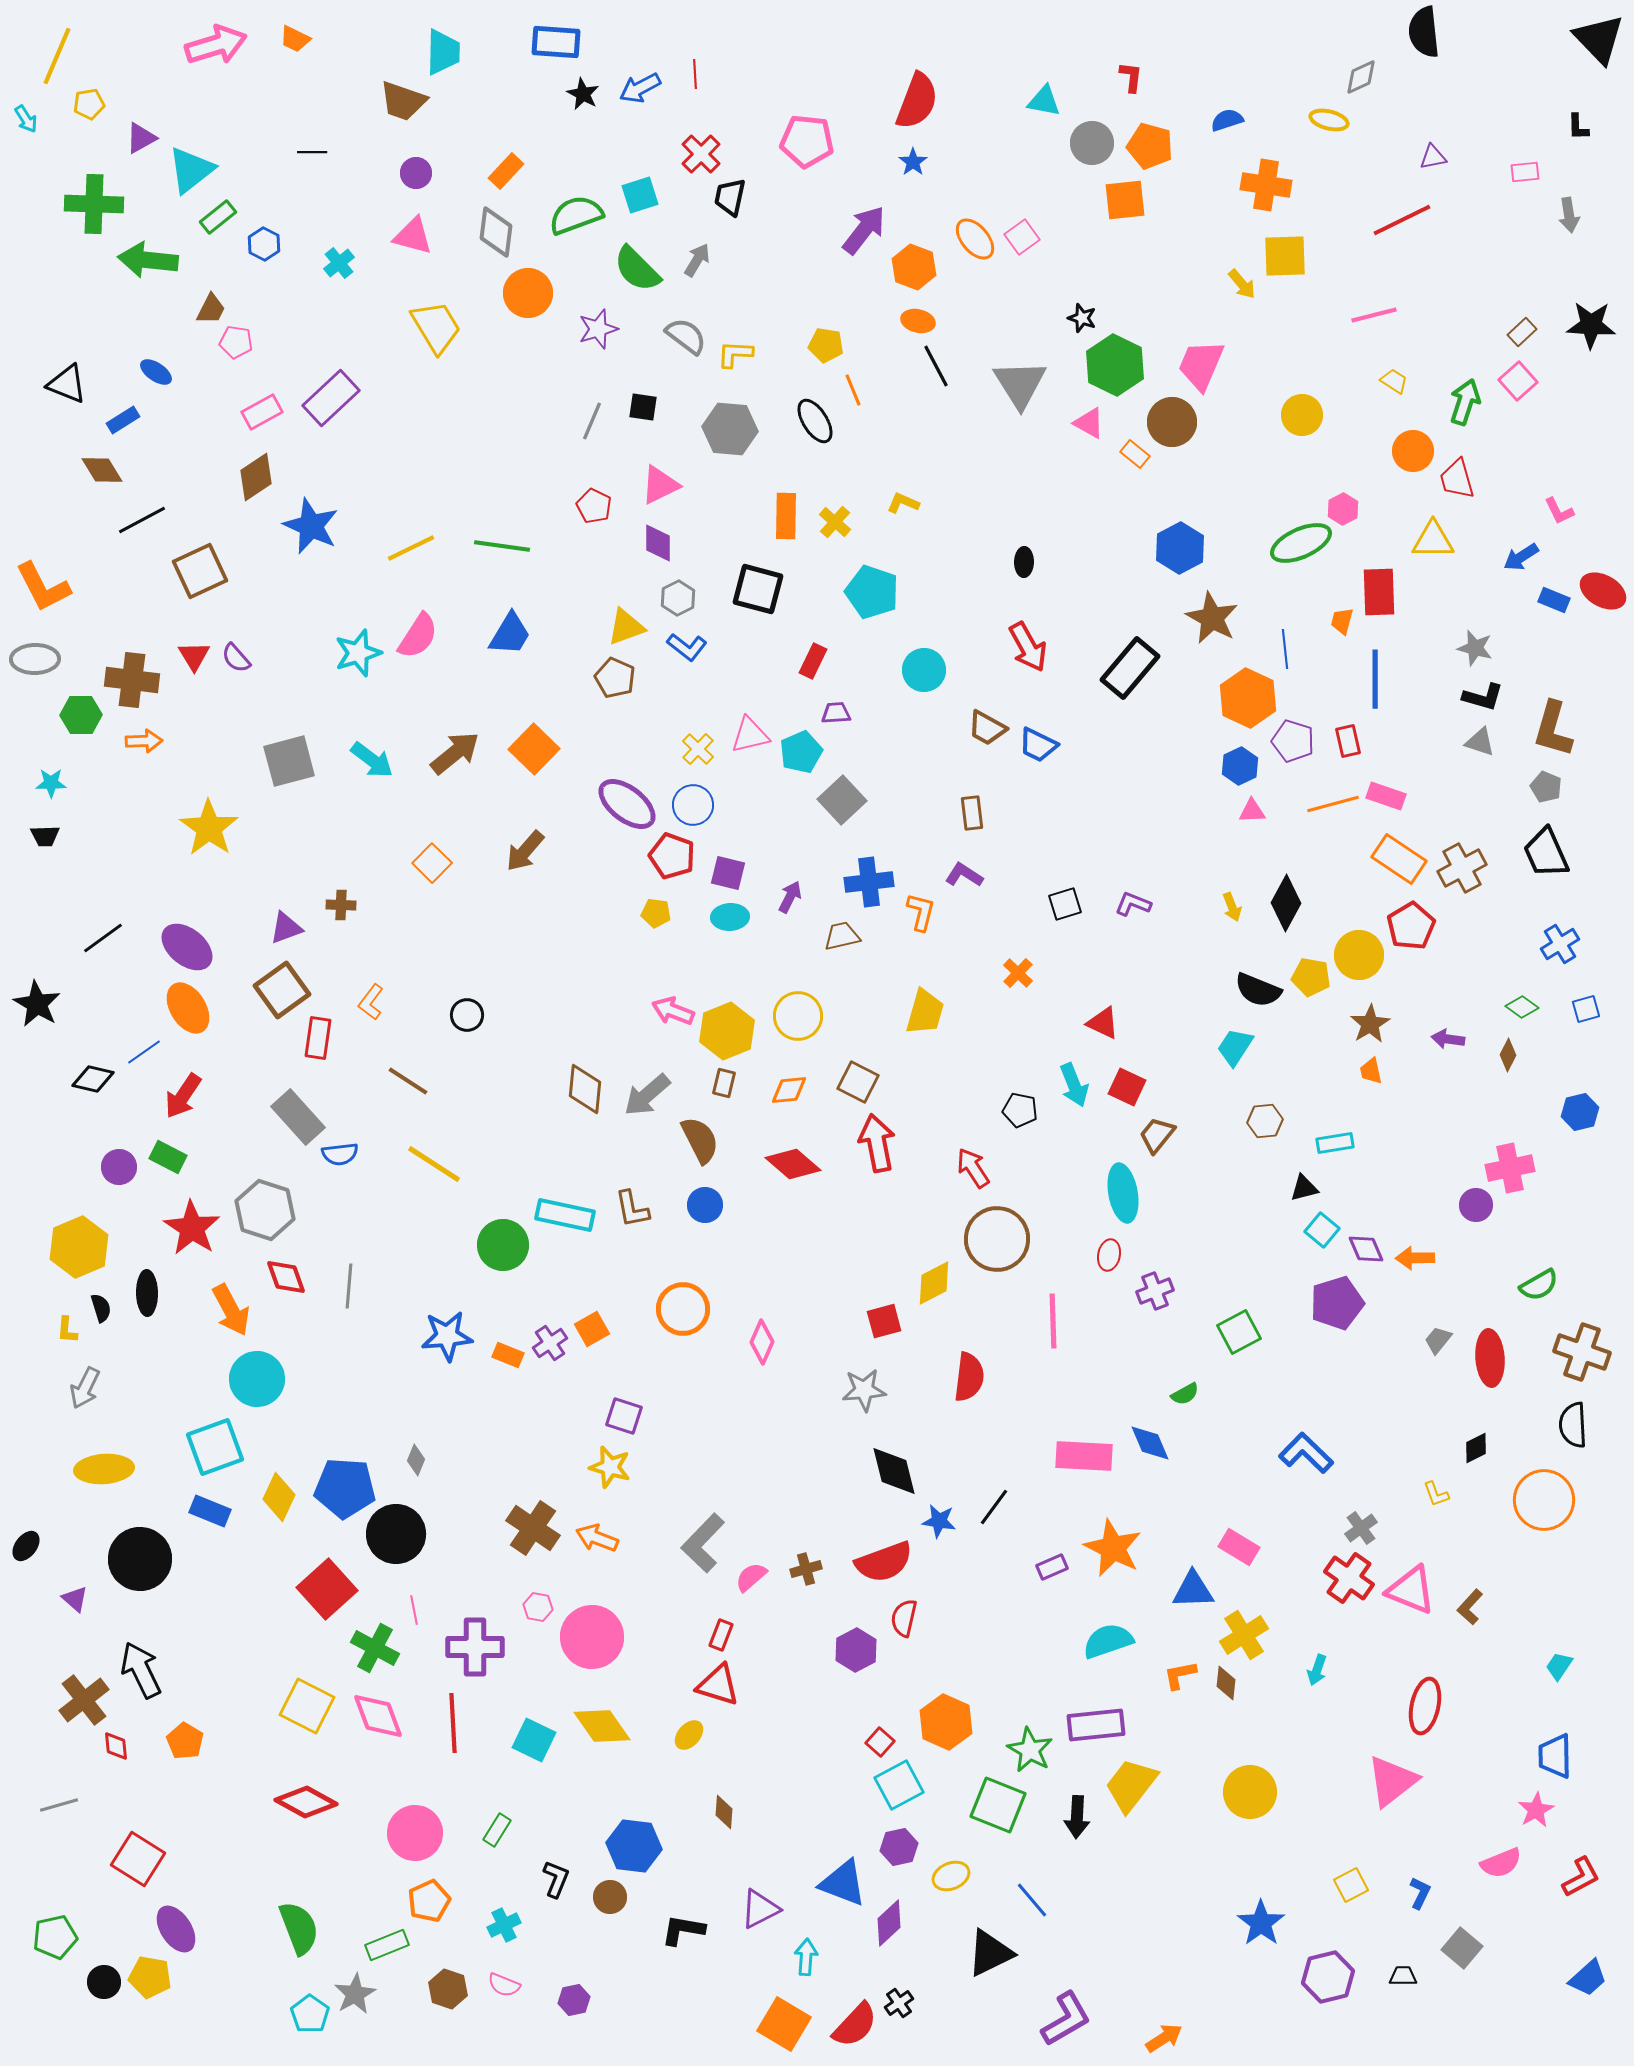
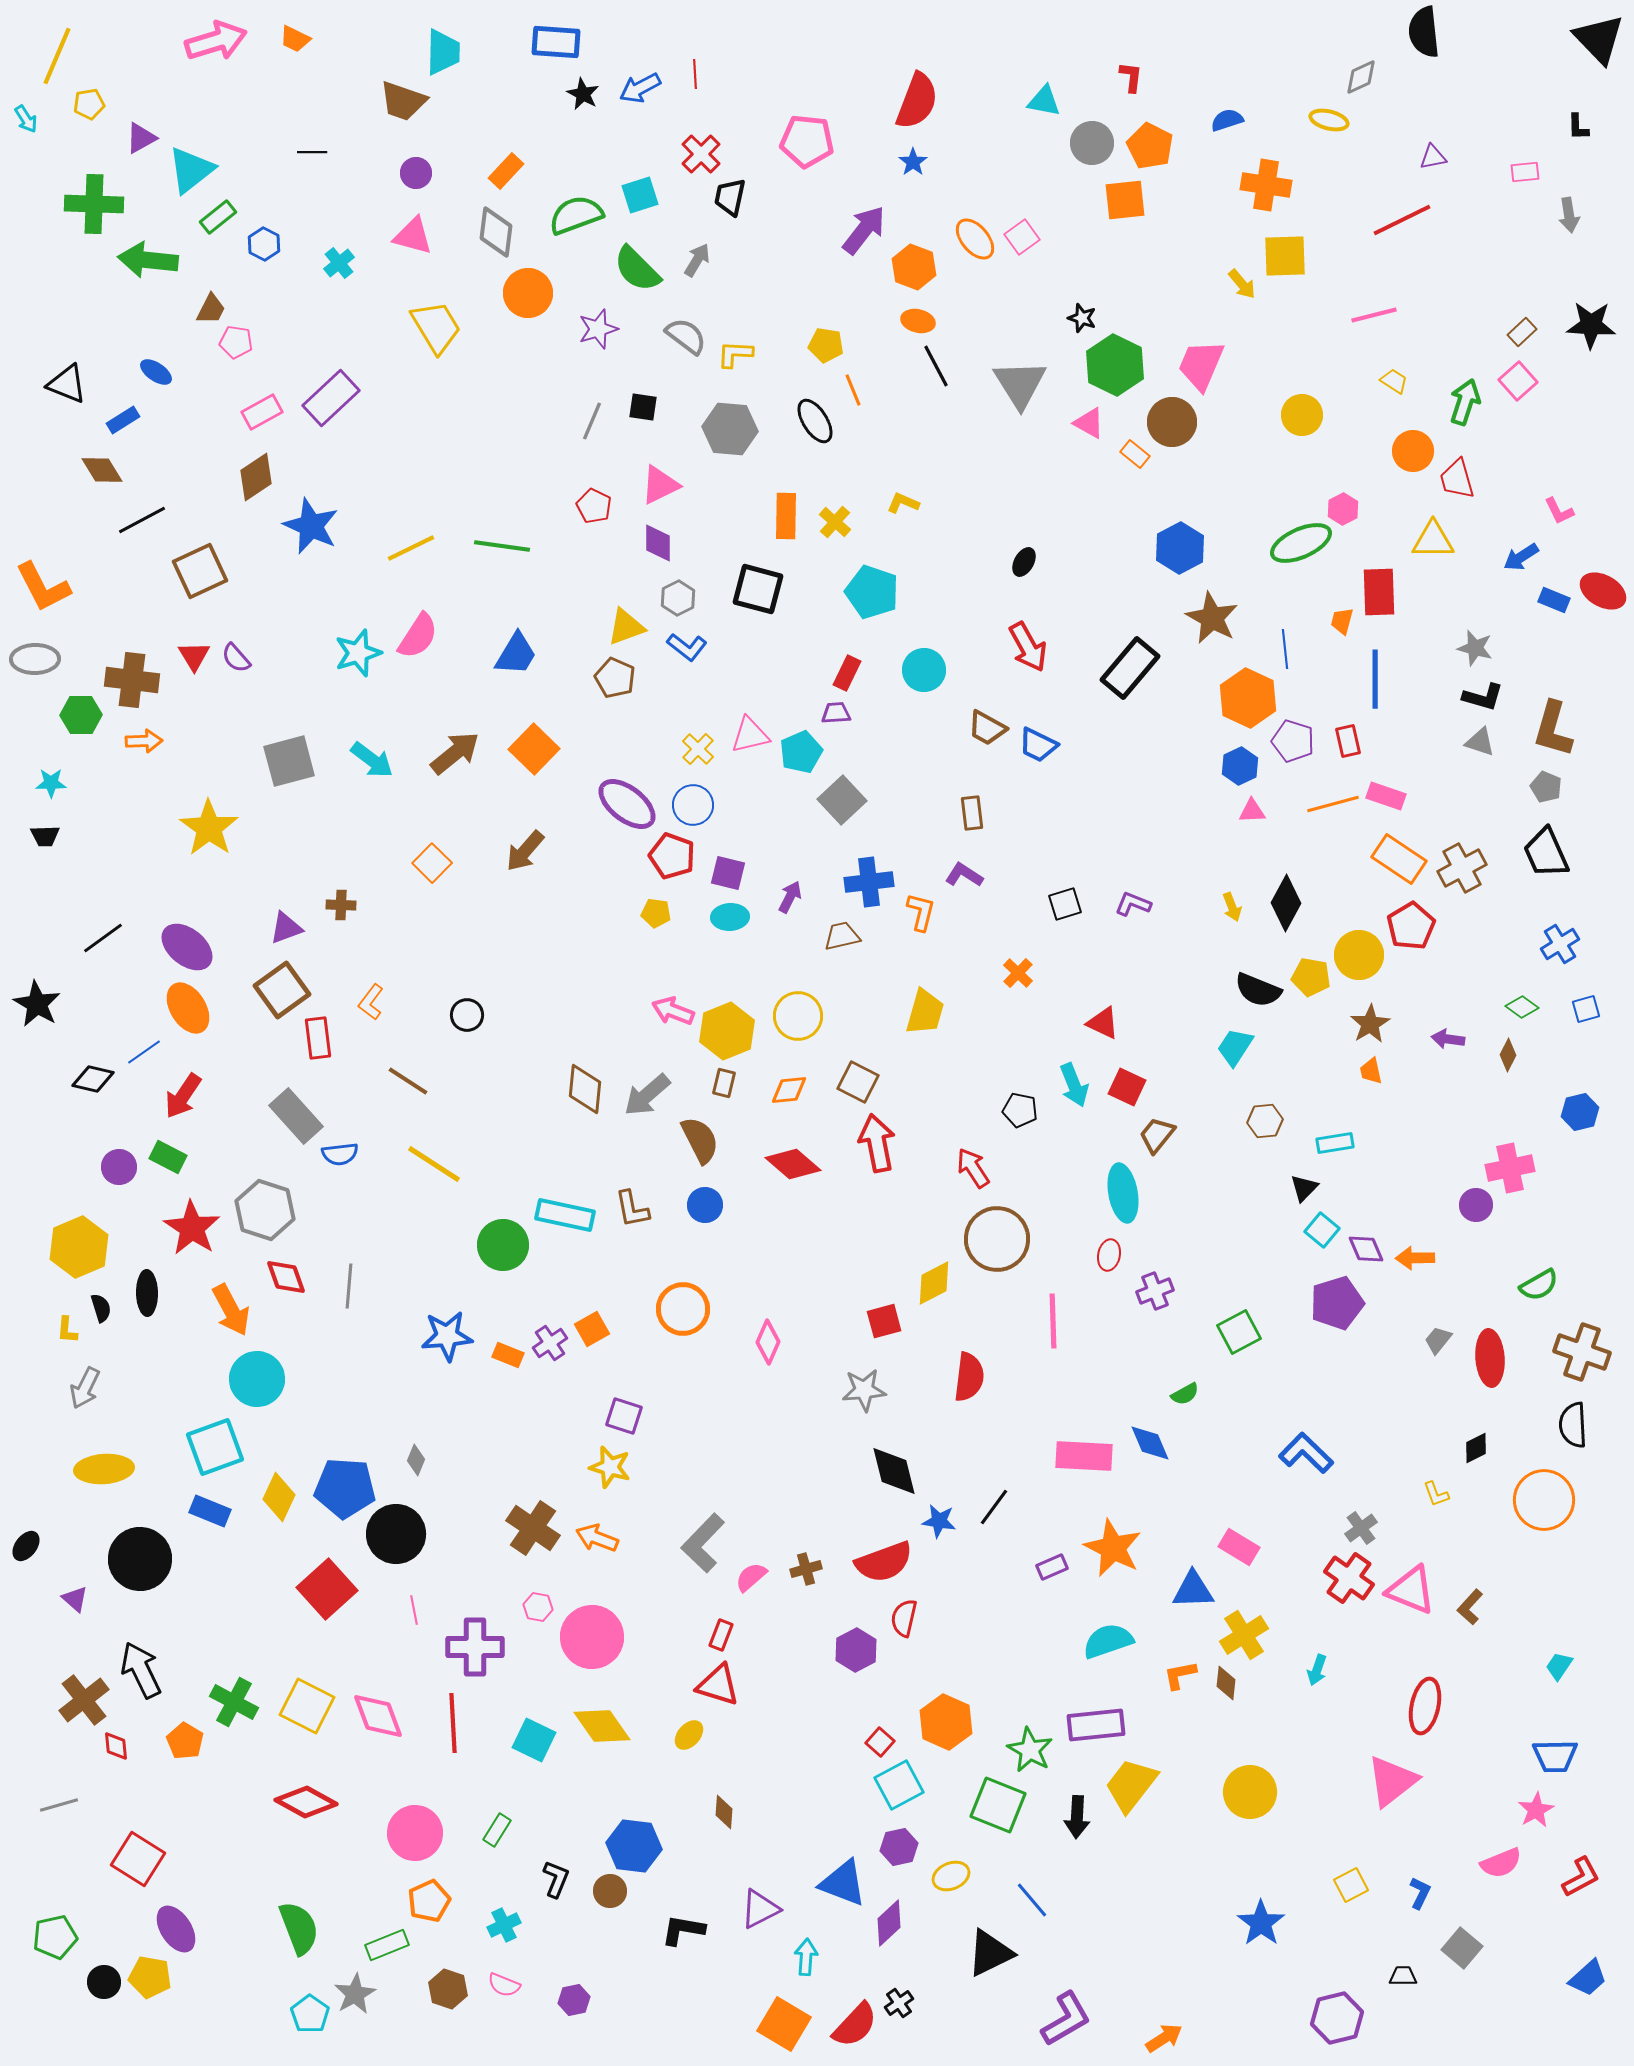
pink arrow at (216, 45): moved 4 px up
orange pentagon at (1150, 146): rotated 12 degrees clockwise
black ellipse at (1024, 562): rotated 28 degrees clockwise
blue trapezoid at (510, 634): moved 6 px right, 20 px down
red rectangle at (813, 661): moved 34 px right, 12 px down
red rectangle at (318, 1038): rotated 15 degrees counterclockwise
gray rectangle at (298, 1117): moved 2 px left, 1 px up
black triangle at (1304, 1188): rotated 32 degrees counterclockwise
pink diamond at (762, 1342): moved 6 px right
green cross at (375, 1648): moved 141 px left, 54 px down
blue trapezoid at (1555, 1756): rotated 90 degrees counterclockwise
brown circle at (610, 1897): moved 6 px up
purple hexagon at (1328, 1977): moved 9 px right, 41 px down
